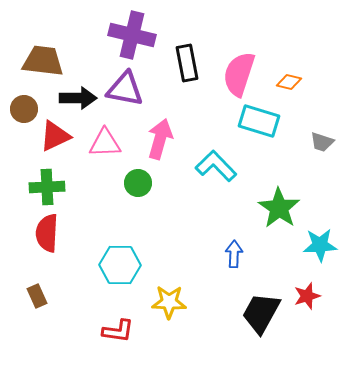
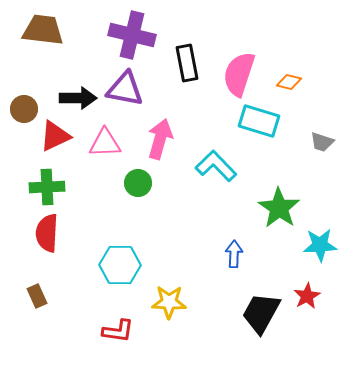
brown trapezoid: moved 31 px up
red star: rotated 12 degrees counterclockwise
